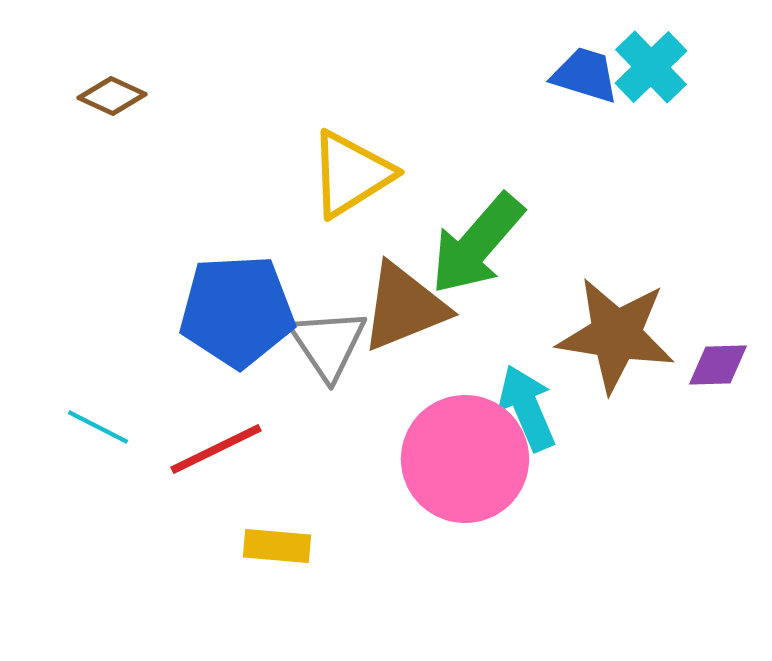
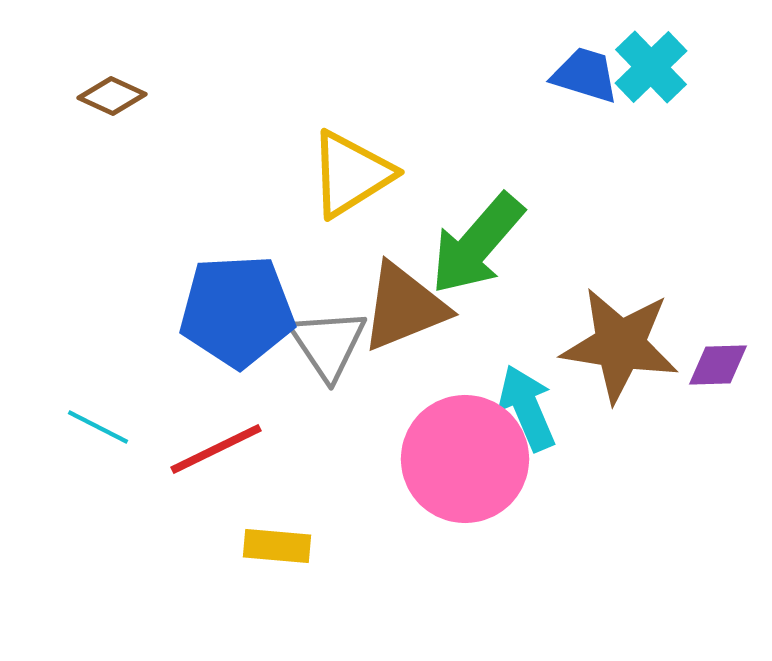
brown star: moved 4 px right, 10 px down
